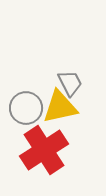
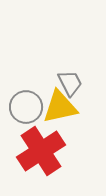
gray circle: moved 1 px up
red cross: moved 3 px left, 1 px down
